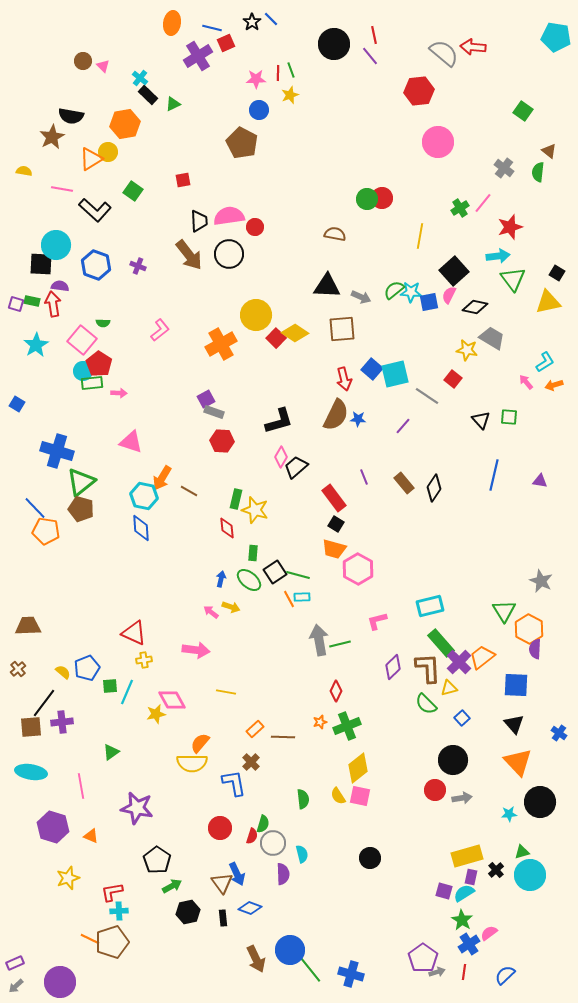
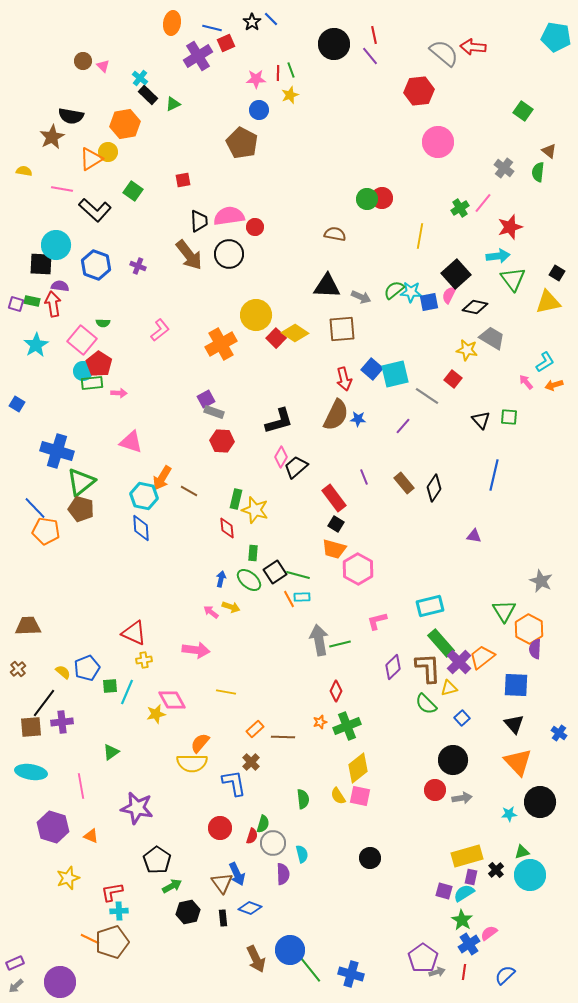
black square at (454, 271): moved 2 px right, 3 px down
purple triangle at (540, 481): moved 66 px left, 55 px down
